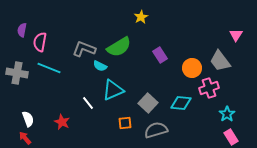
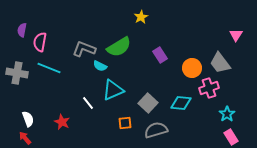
gray trapezoid: moved 2 px down
